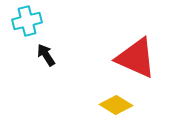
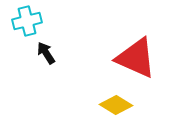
black arrow: moved 2 px up
